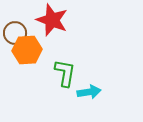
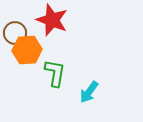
green L-shape: moved 10 px left
cyan arrow: rotated 135 degrees clockwise
